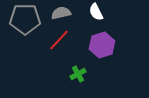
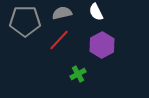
gray semicircle: moved 1 px right
gray pentagon: moved 2 px down
purple hexagon: rotated 10 degrees counterclockwise
